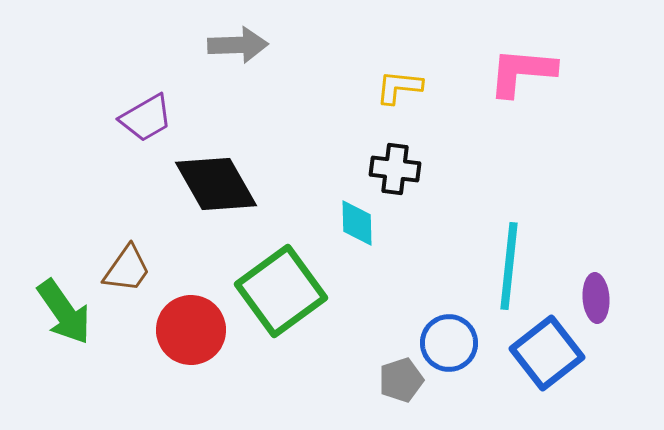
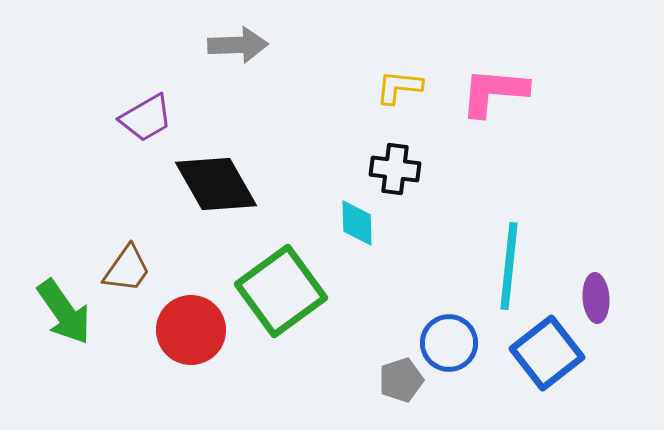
pink L-shape: moved 28 px left, 20 px down
